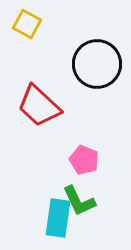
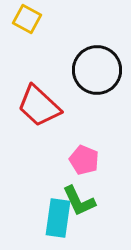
yellow square: moved 5 px up
black circle: moved 6 px down
